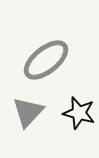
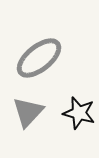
gray ellipse: moved 7 px left, 2 px up
